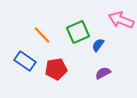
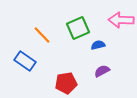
pink arrow: rotated 20 degrees counterclockwise
green square: moved 4 px up
blue semicircle: rotated 40 degrees clockwise
red pentagon: moved 10 px right, 14 px down
purple semicircle: moved 1 px left, 2 px up
